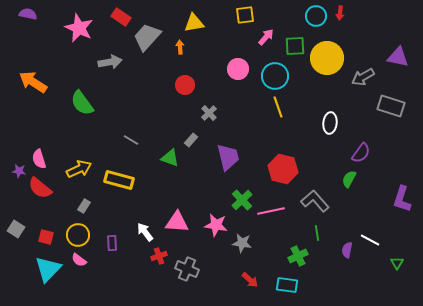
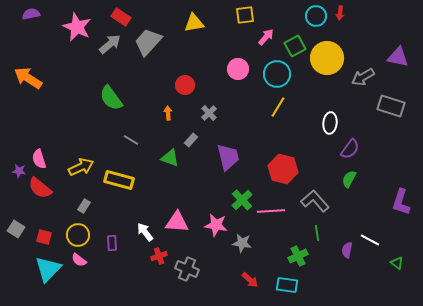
purple semicircle at (28, 14): moved 3 px right; rotated 24 degrees counterclockwise
pink star at (79, 28): moved 2 px left, 1 px up
gray trapezoid at (147, 37): moved 1 px right, 5 px down
green square at (295, 46): rotated 25 degrees counterclockwise
orange arrow at (180, 47): moved 12 px left, 66 px down
gray arrow at (110, 62): moved 18 px up; rotated 30 degrees counterclockwise
cyan circle at (275, 76): moved 2 px right, 2 px up
orange arrow at (33, 82): moved 5 px left, 4 px up
green semicircle at (82, 103): moved 29 px right, 5 px up
yellow line at (278, 107): rotated 50 degrees clockwise
purple semicircle at (361, 153): moved 11 px left, 4 px up
yellow arrow at (79, 169): moved 2 px right, 2 px up
purple L-shape at (402, 199): moved 1 px left, 3 px down
pink line at (271, 211): rotated 8 degrees clockwise
red square at (46, 237): moved 2 px left
green triangle at (397, 263): rotated 24 degrees counterclockwise
